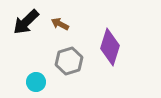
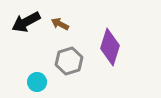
black arrow: rotated 16 degrees clockwise
cyan circle: moved 1 px right
